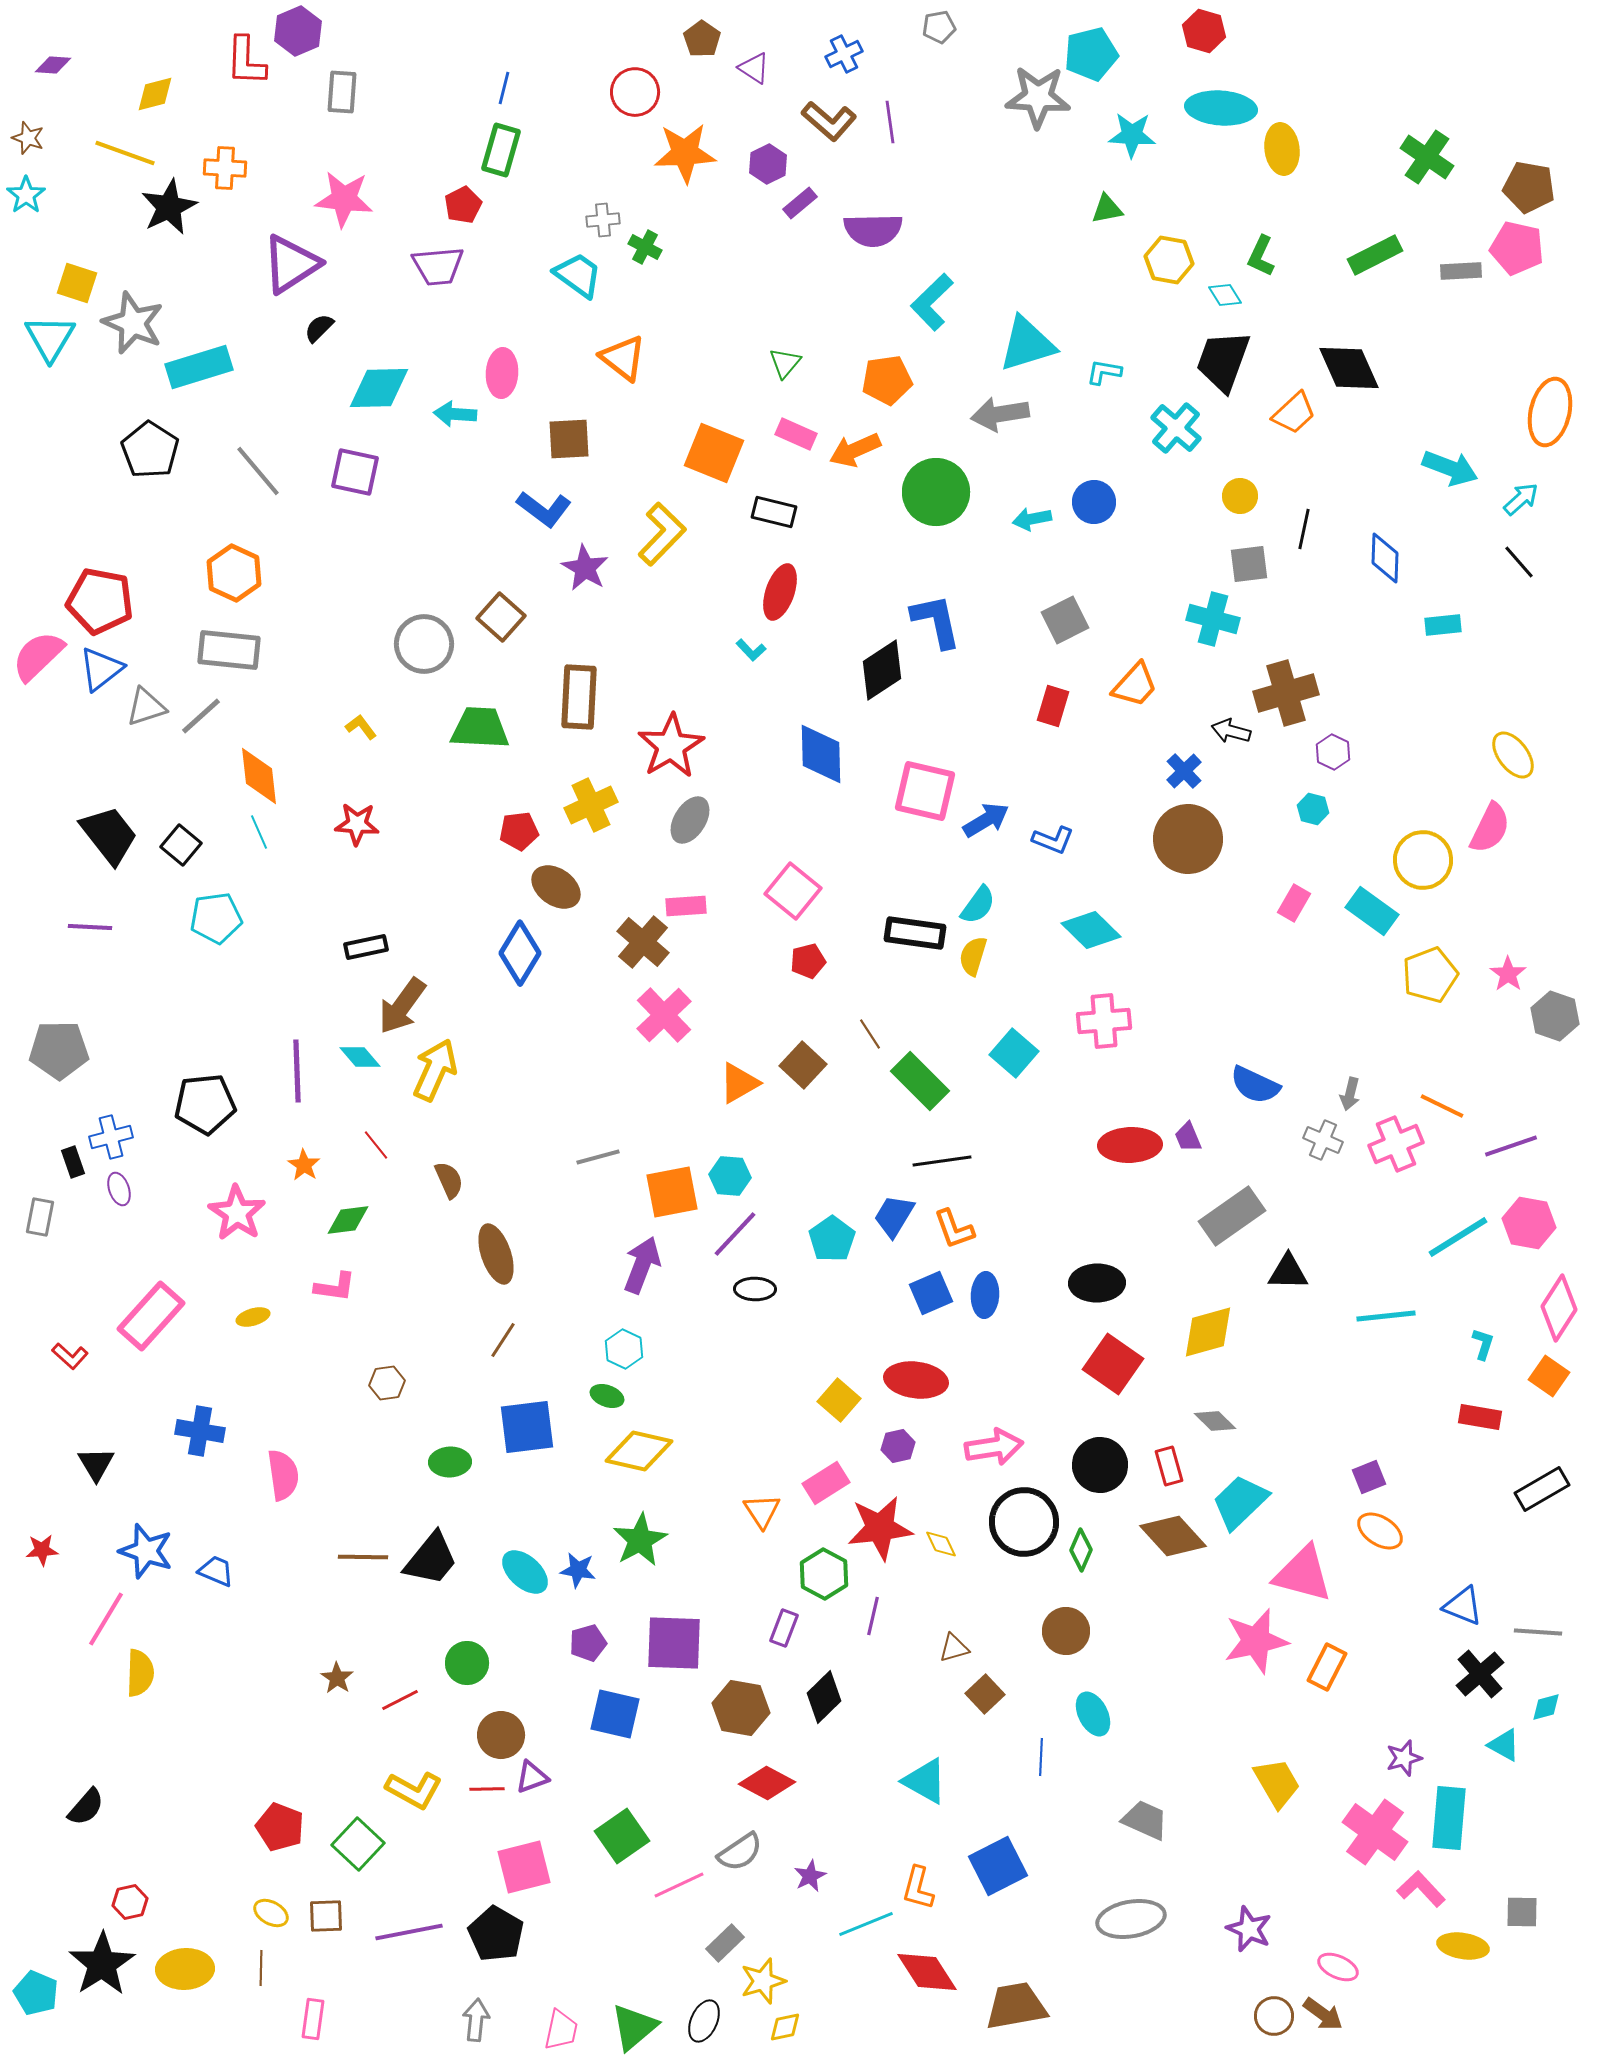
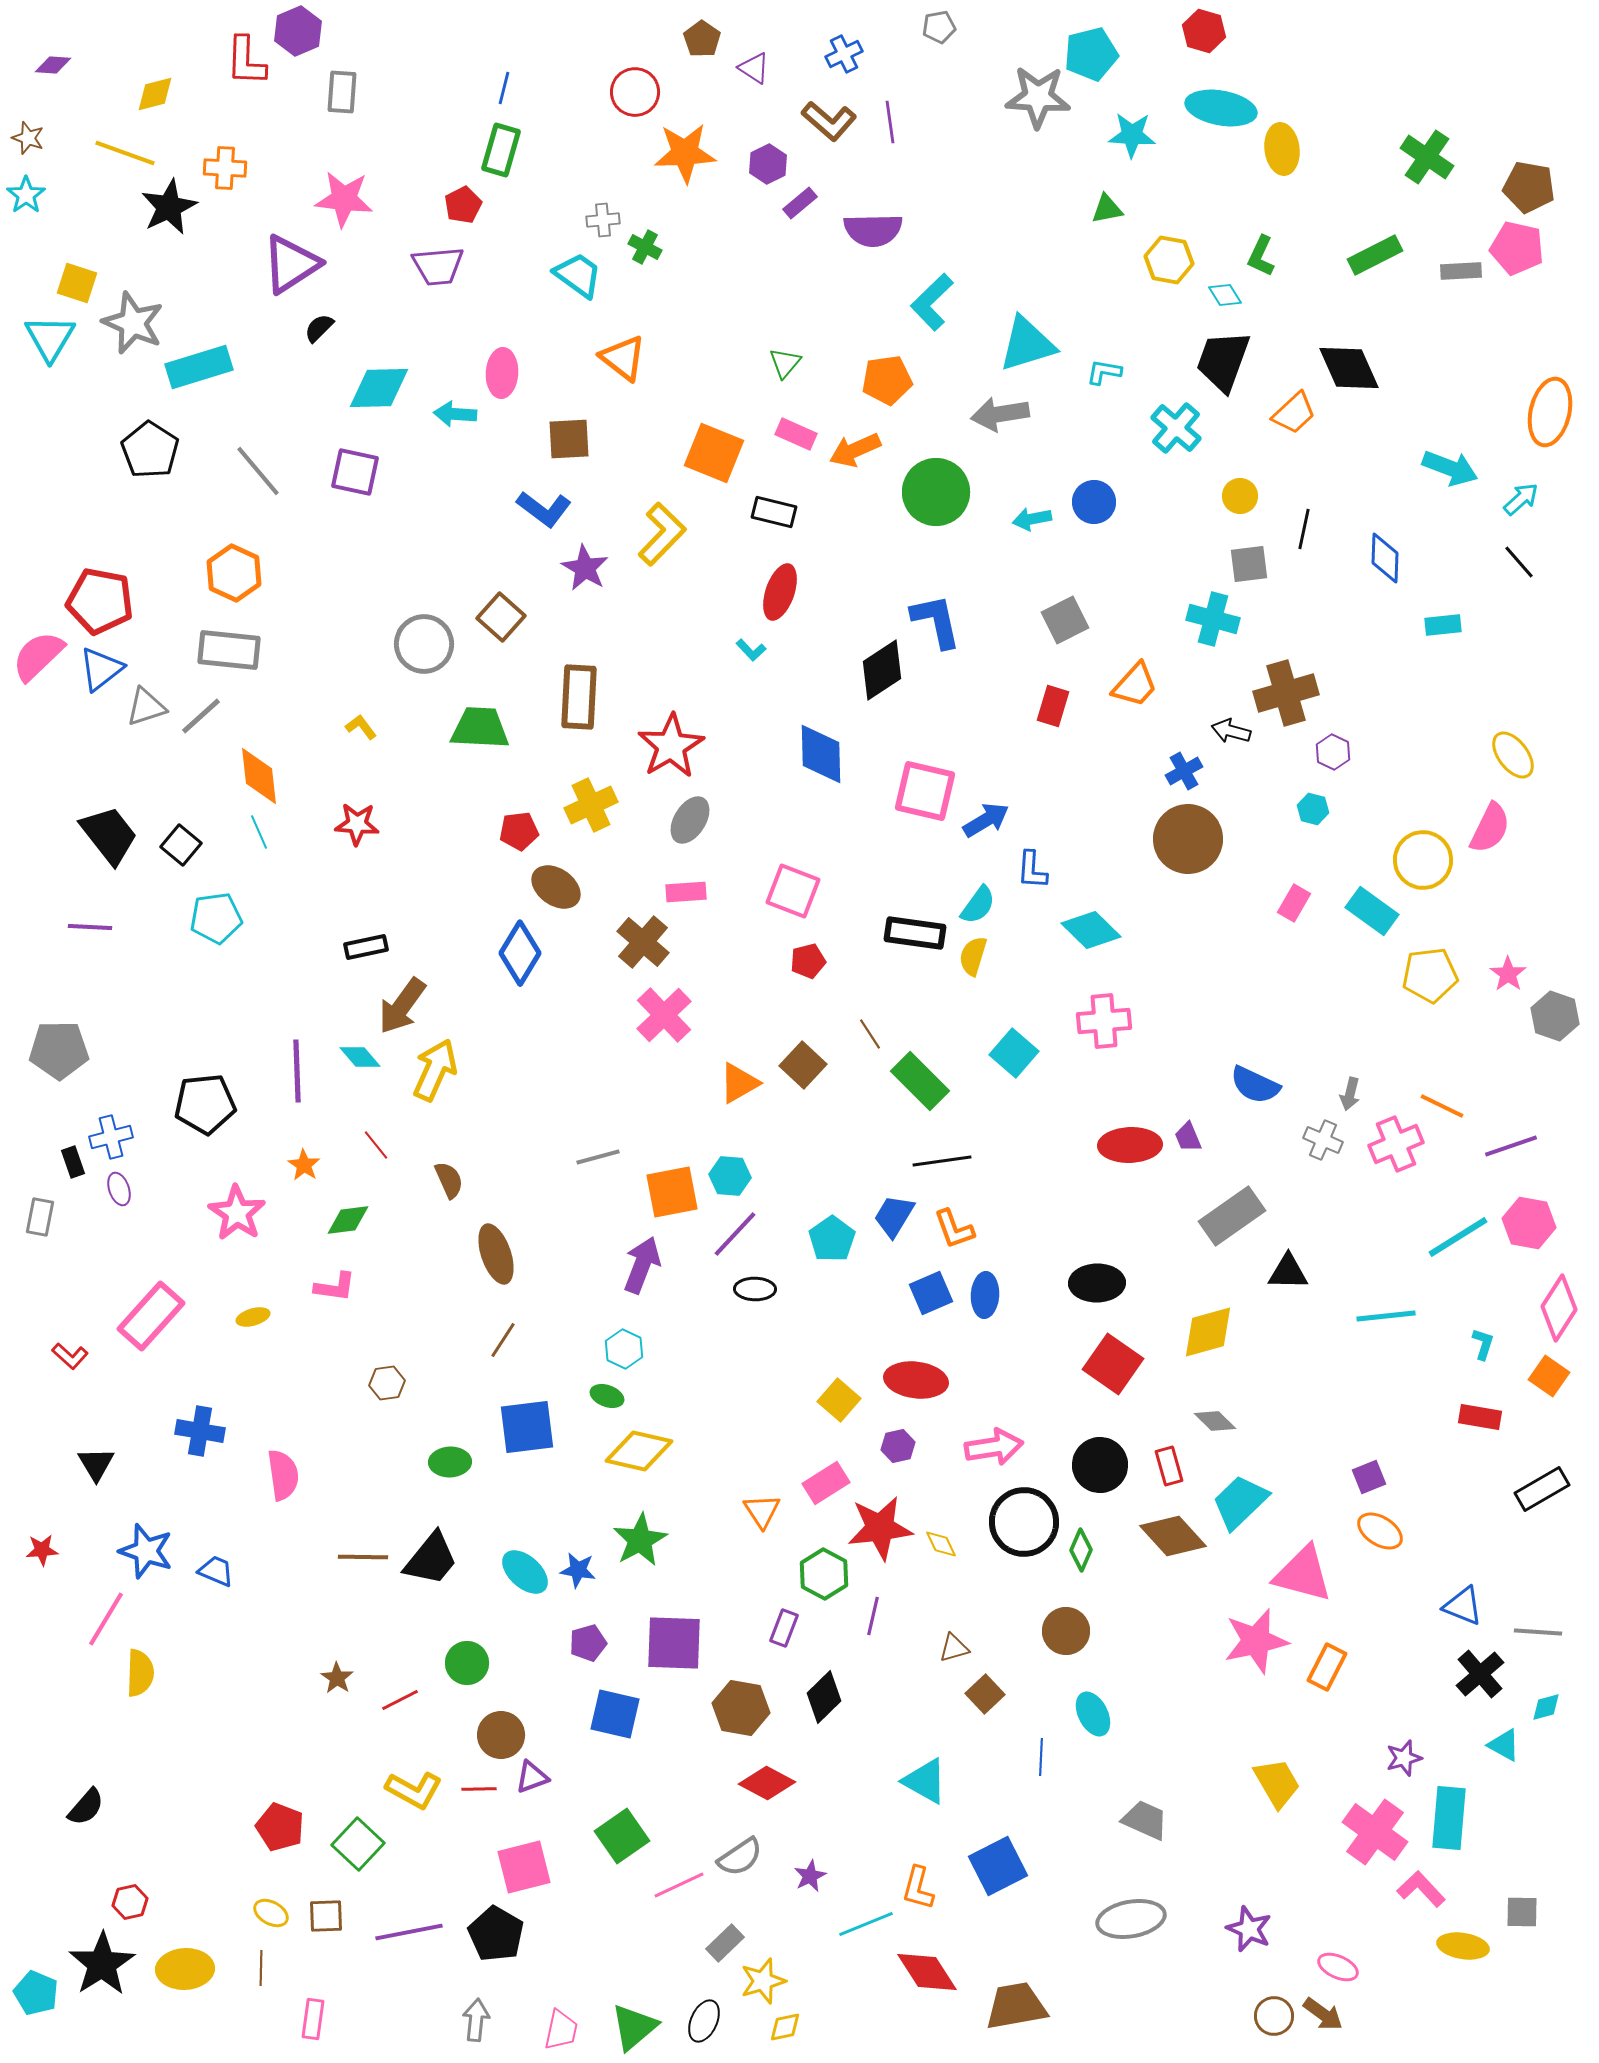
cyan ellipse at (1221, 108): rotated 6 degrees clockwise
blue cross at (1184, 771): rotated 15 degrees clockwise
blue L-shape at (1053, 840): moved 21 px left, 30 px down; rotated 72 degrees clockwise
pink square at (793, 891): rotated 18 degrees counterclockwise
pink rectangle at (686, 906): moved 14 px up
yellow pentagon at (1430, 975): rotated 14 degrees clockwise
red line at (487, 1789): moved 8 px left
gray semicircle at (740, 1852): moved 5 px down
